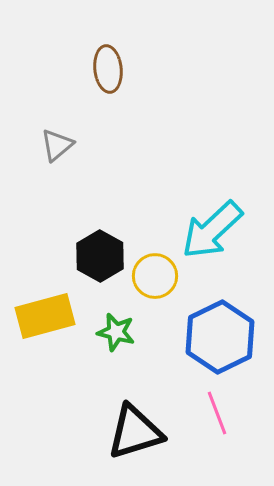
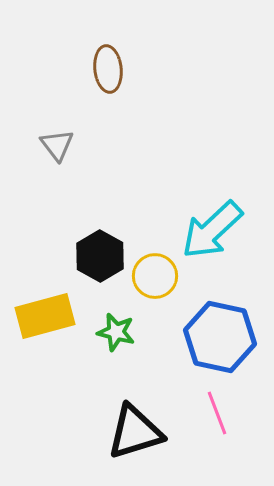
gray triangle: rotated 27 degrees counterclockwise
blue hexagon: rotated 22 degrees counterclockwise
